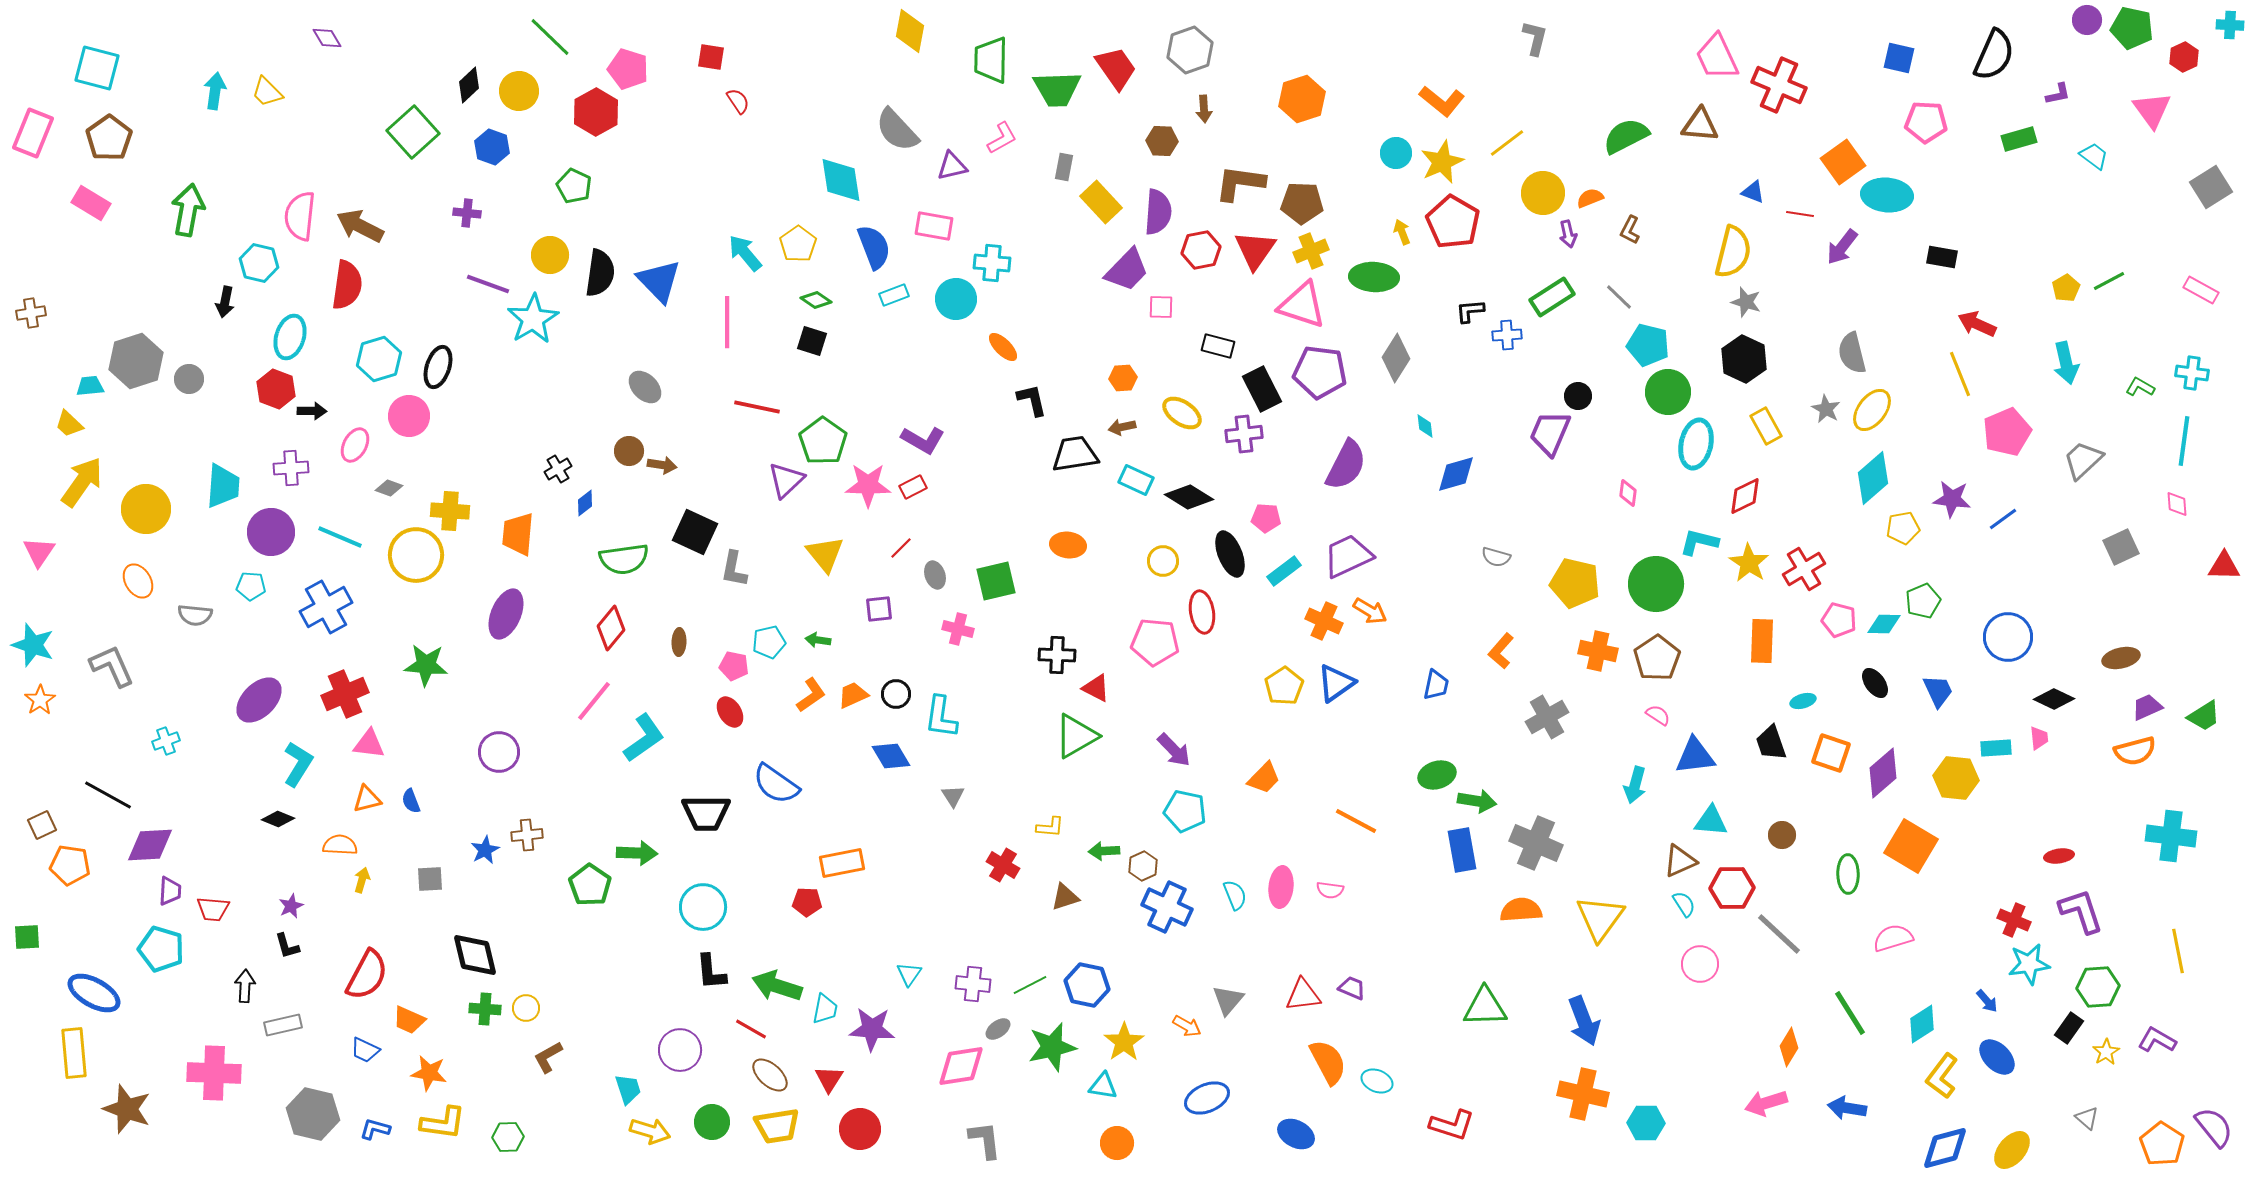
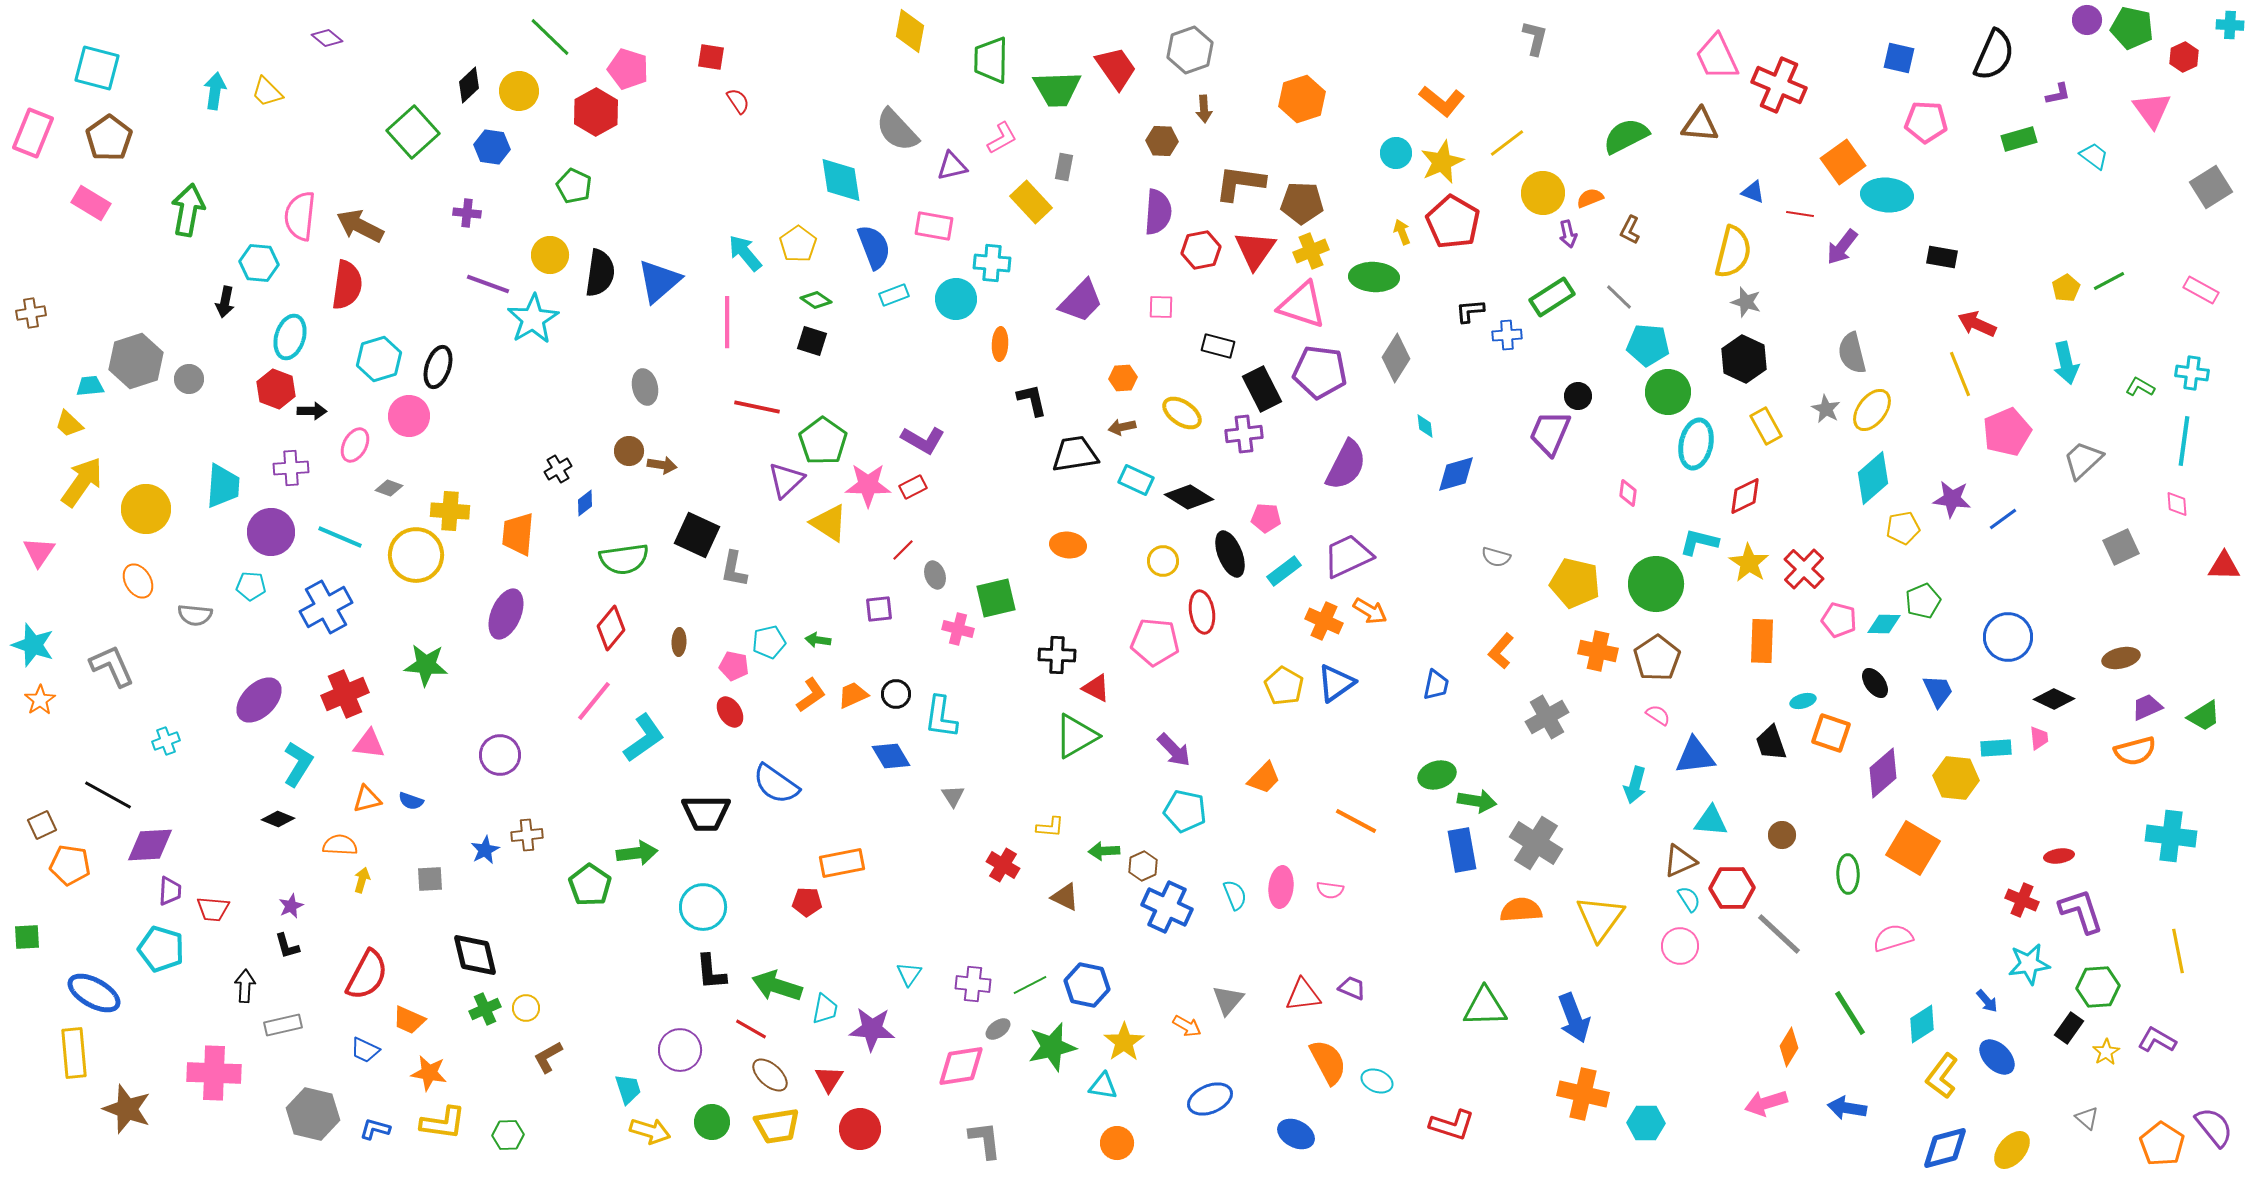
purple diamond at (327, 38): rotated 20 degrees counterclockwise
blue hexagon at (492, 147): rotated 12 degrees counterclockwise
yellow rectangle at (1101, 202): moved 70 px left
cyan hexagon at (259, 263): rotated 9 degrees counterclockwise
purple trapezoid at (1127, 270): moved 46 px left, 31 px down
blue triangle at (659, 281): rotated 33 degrees clockwise
cyan pentagon at (1648, 345): rotated 9 degrees counterclockwise
orange ellipse at (1003, 347): moved 3 px left, 3 px up; rotated 48 degrees clockwise
gray ellipse at (645, 387): rotated 32 degrees clockwise
black square at (695, 532): moved 2 px right, 3 px down
red line at (901, 548): moved 2 px right, 2 px down
yellow triangle at (825, 554): moved 4 px right, 31 px up; rotated 18 degrees counterclockwise
red cross at (1804, 569): rotated 15 degrees counterclockwise
green square at (996, 581): moved 17 px down
yellow pentagon at (1284, 686): rotated 9 degrees counterclockwise
purple circle at (499, 752): moved 1 px right, 3 px down
orange square at (1831, 753): moved 20 px up
blue semicircle at (411, 801): rotated 50 degrees counterclockwise
gray cross at (1536, 843): rotated 9 degrees clockwise
orange square at (1911, 846): moved 2 px right, 2 px down
green arrow at (637, 853): rotated 9 degrees counterclockwise
brown triangle at (1065, 897): rotated 44 degrees clockwise
cyan semicircle at (1684, 904): moved 5 px right, 5 px up
red cross at (2014, 920): moved 8 px right, 20 px up
pink circle at (1700, 964): moved 20 px left, 18 px up
green cross at (485, 1009): rotated 28 degrees counterclockwise
blue arrow at (1584, 1021): moved 10 px left, 3 px up
blue ellipse at (1207, 1098): moved 3 px right, 1 px down
green hexagon at (508, 1137): moved 2 px up
